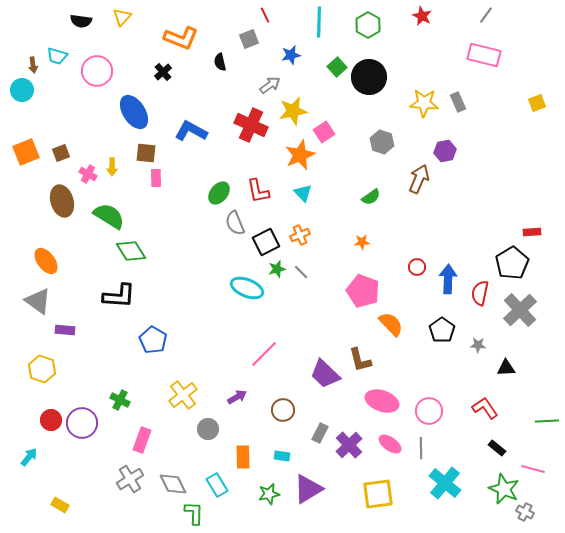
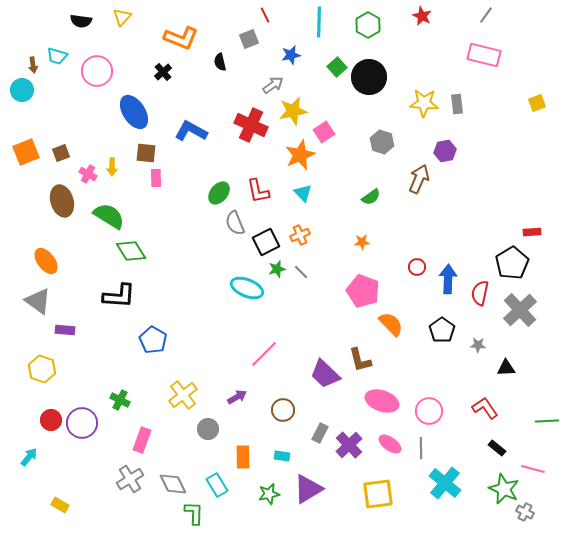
gray arrow at (270, 85): moved 3 px right
gray rectangle at (458, 102): moved 1 px left, 2 px down; rotated 18 degrees clockwise
